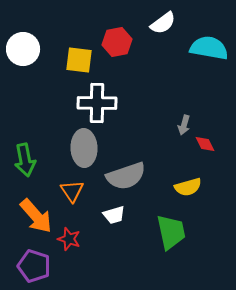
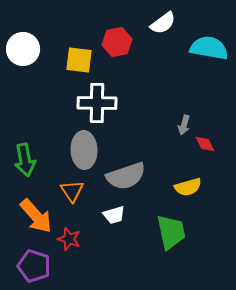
gray ellipse: moved 2 px down
